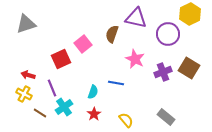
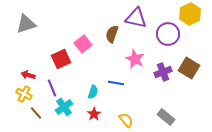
brown line: moved 4 px left; rotated 16 degrees clockwise
